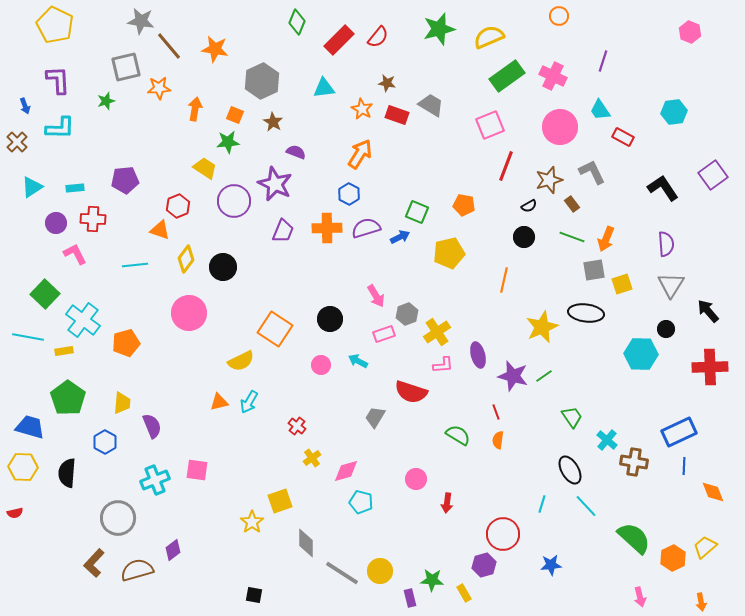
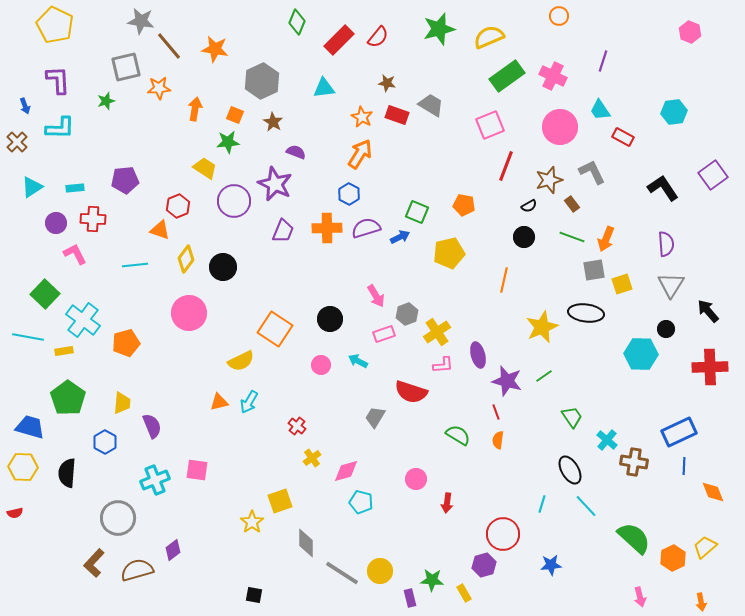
orange star at (362, 109): moved 8 px down
purple star at (513, 376): moved 6 px left, 5 px down
